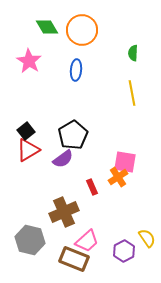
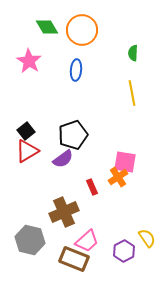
black pentagon: rotated 12 degrees clockwise
red triangle: moved 1 px left, 1 px down
